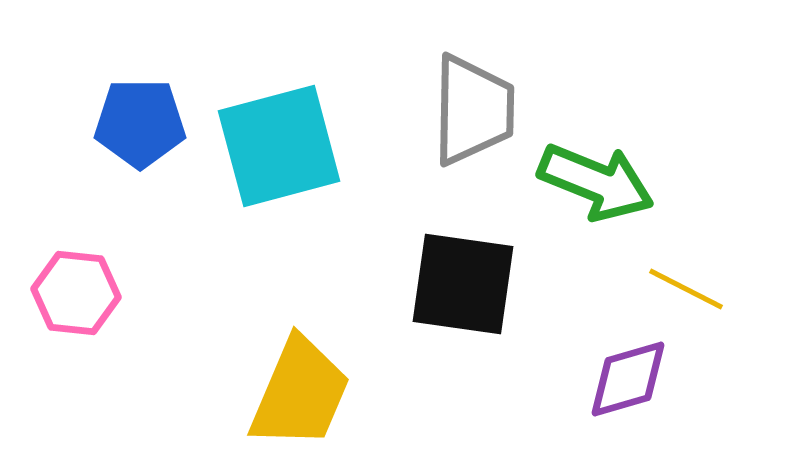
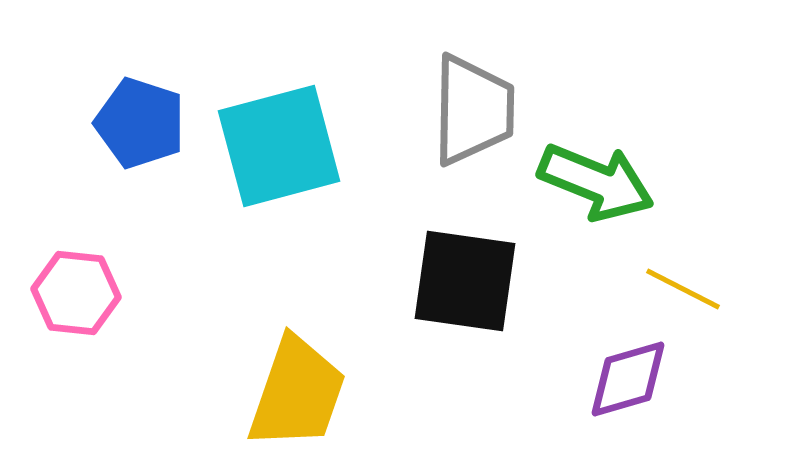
blue pentagon: rotated 18 degrees clockwise
black square: moved 2 px right, 3 px up
yellow line: moved 3 px left
yellow trapezoid: moved 3 px left; rotated 4 degrees counterclockwise
